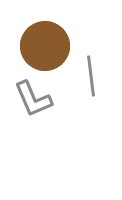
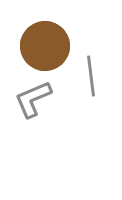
gray L-shape: rotated 90 degrees clockwise
